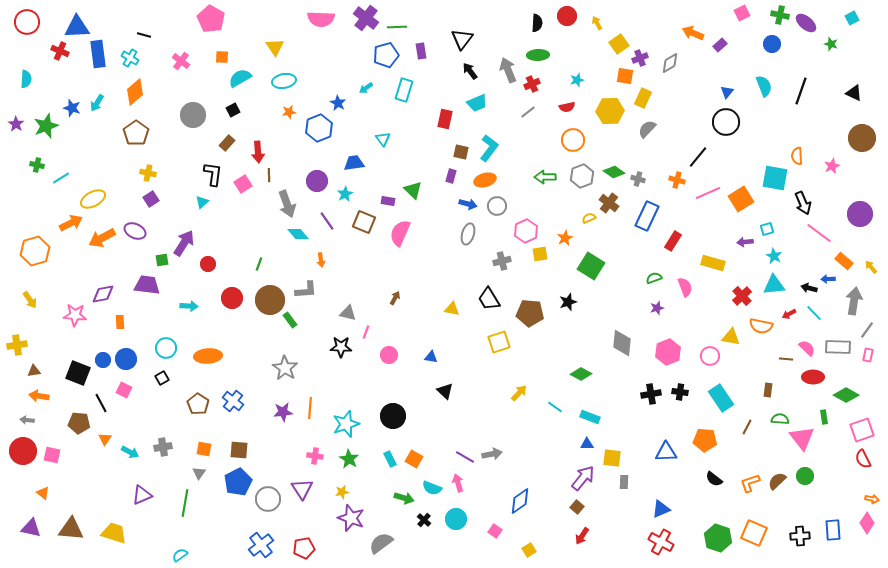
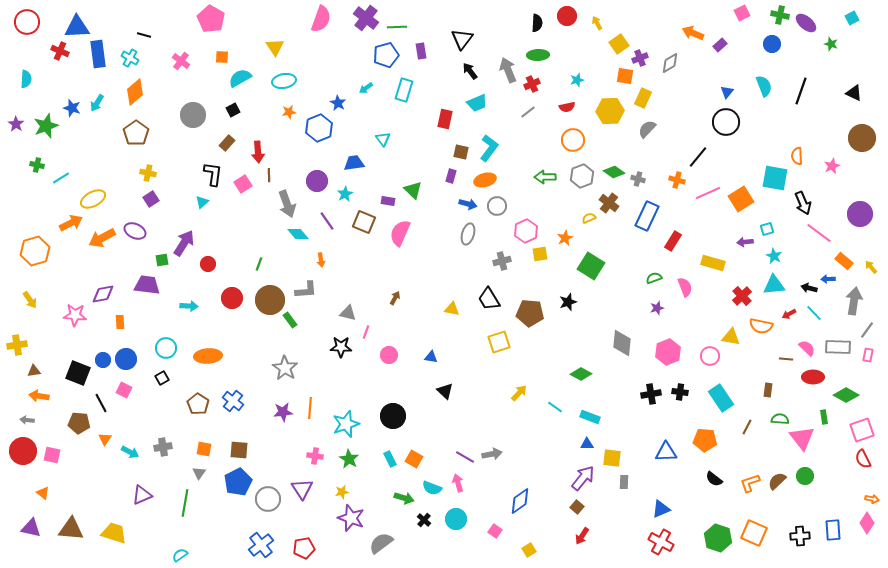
pink semicircle at (321, 19): rotated 72 degrees counterclockwise
